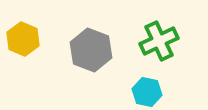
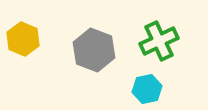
gray hexagon: moved 3 px right
cyan hexagon: moved 3 px up; rotated 24 degrees counterclockwise
